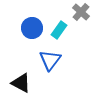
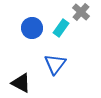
cyan rectangle: moved 2 px right, 2 px up
blue triangle: moved 5 px right, 4 px down
